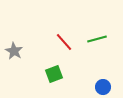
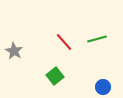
green square: moved 1 px right, 2 px down; rotated 18 degrees counterclockwise
